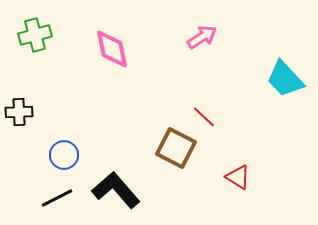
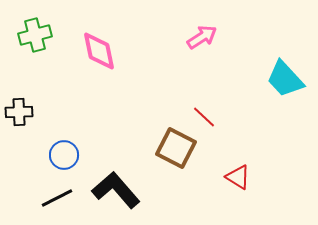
pink diamond: moved 13 px left, 2 px down
